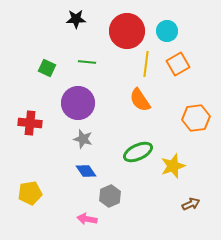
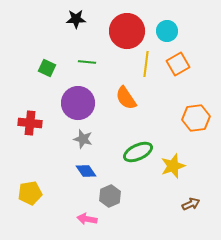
orange semicircle: moved 14 px left, 2 px up
